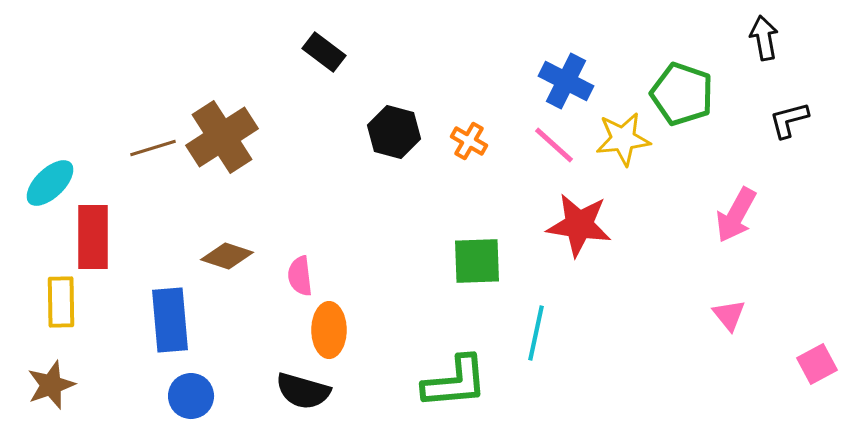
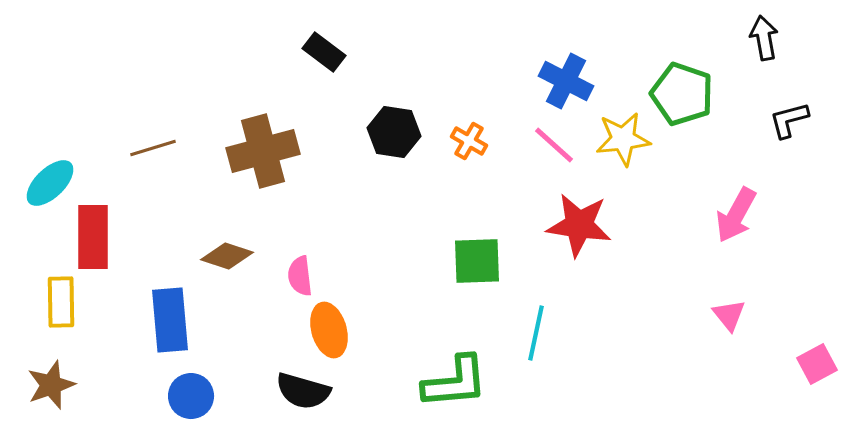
black hexagon: rotated 6 degrees counterclockwise
brown cross: moved 41 px right, 14 px down; rotated 18 degrees clockwise
orange ellipse: rotated 16 degrees counterclockwise
